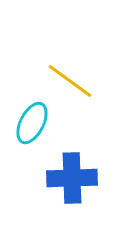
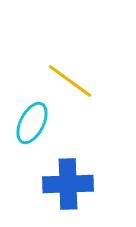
blue cross: moved 4 px left, 6 px down
